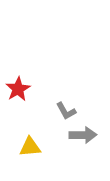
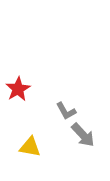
gray arrow: rotated 48 degrees clockwise
yellow triangle: rotated 15 degrees clockwise
